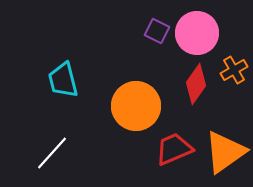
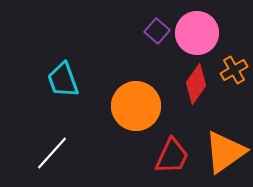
purple square: rotated 15 degrees clockwise
cyan trapezoid: rotated 6 degrees counterclockwise
red trapezoid: moved 2 px left, 7 px down; rotated 138 degrees clockwise
